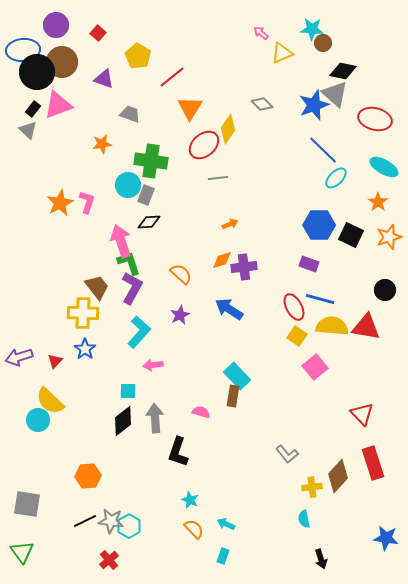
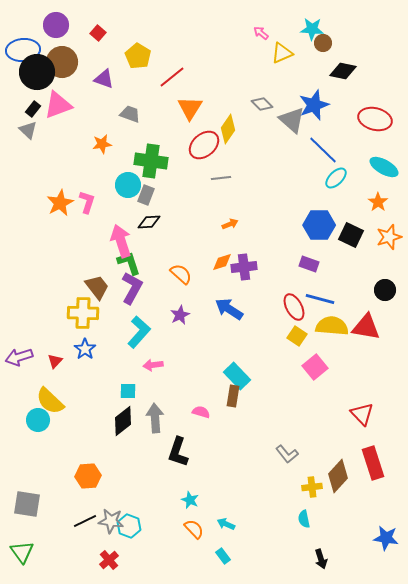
gray triangle at (335, 94): moved 43 px left, 26 px down
gray line at (218, 178): moved 3 px right
orange diamond at (222, 260): moved 2 px down
cyan hexagon at (129, 526): rotated 10 degrees counterclockwise
cyan rectangle at (223, 556): rotated 56 degrees counterclockwise
